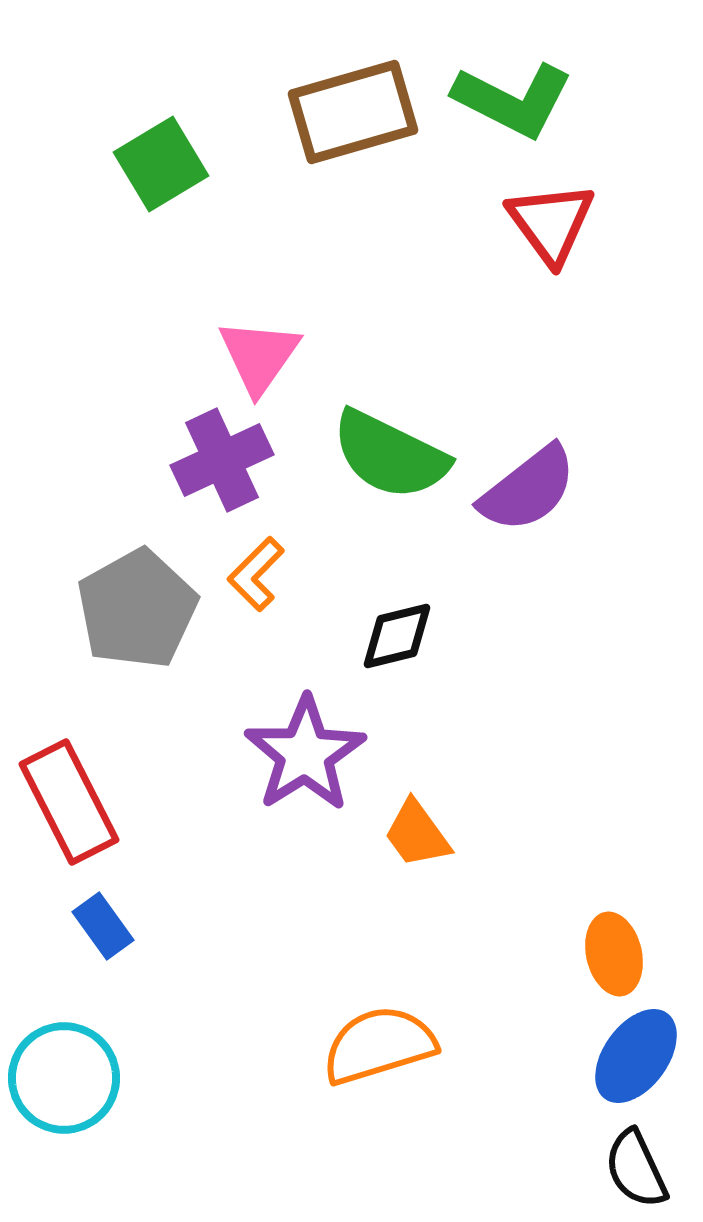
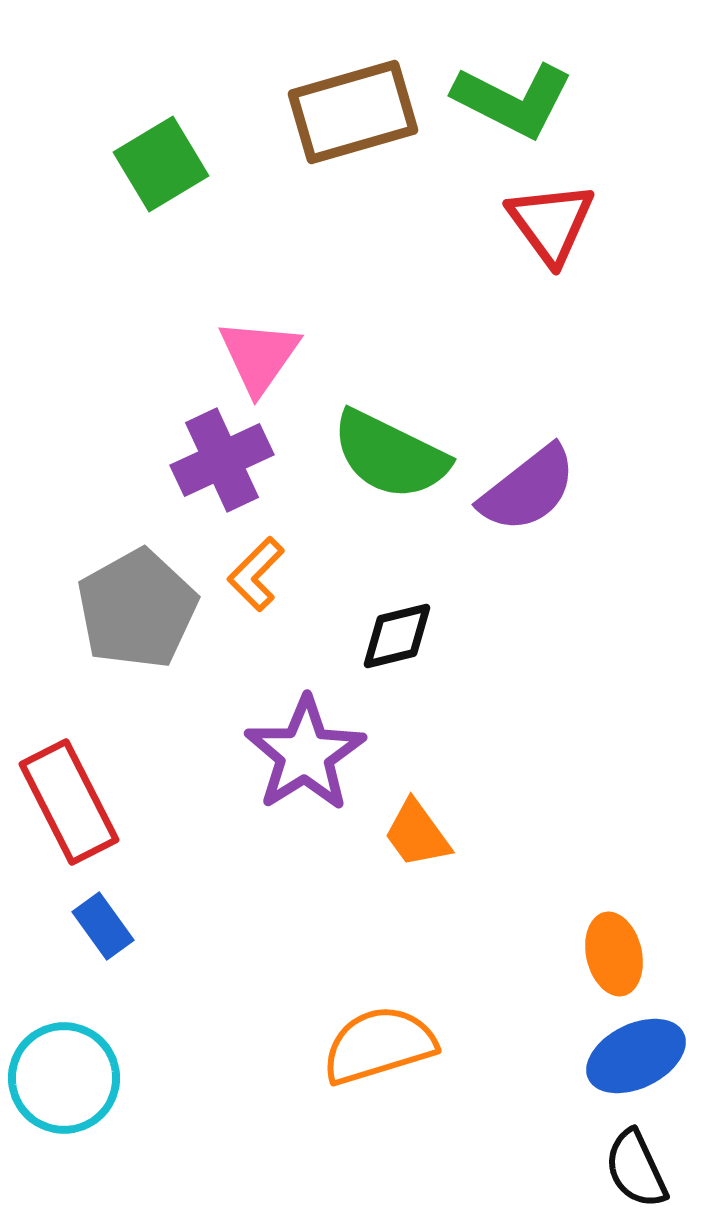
blue ellipse: rotated 28 degrees clockwise
